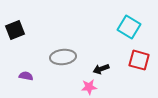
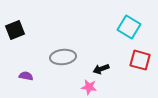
red square: moved 1 px right
pink star: rotated 14 degrees clockwise
